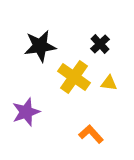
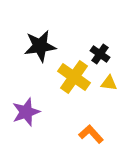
black cross: moved 10 px down; rotated 12 degrees counterclockwise
